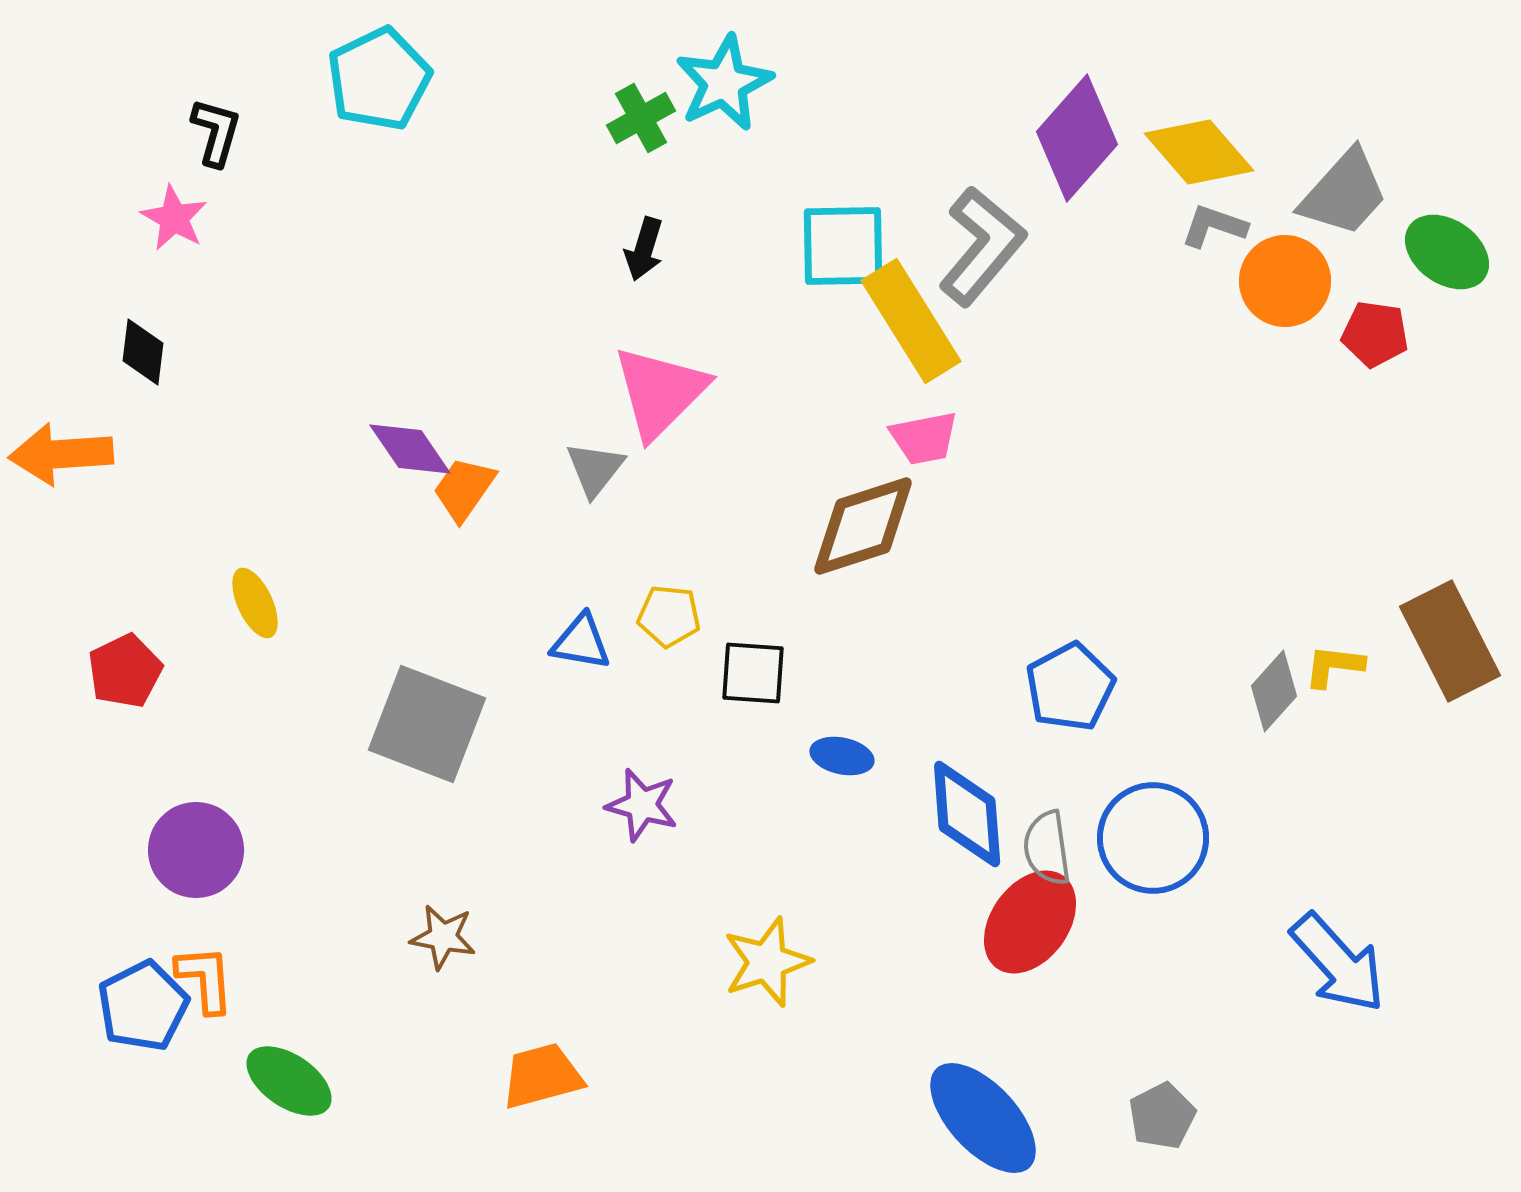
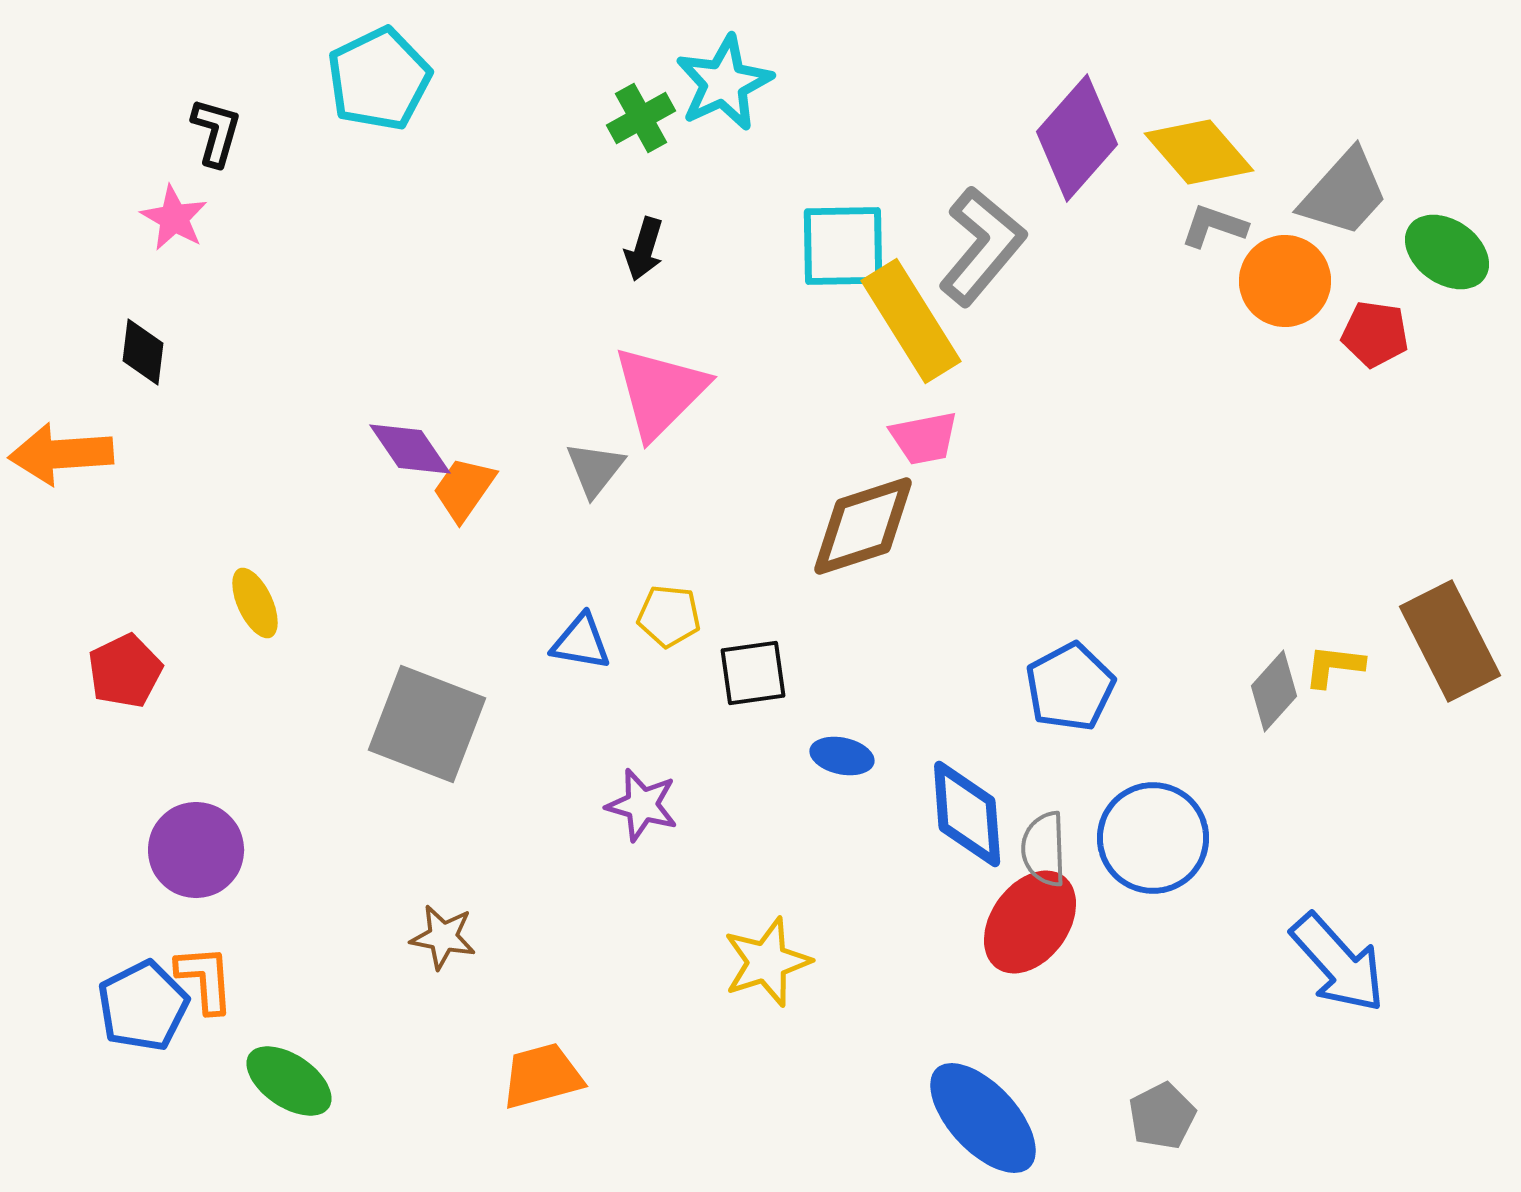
black square at (753, 673): rotated 12 degrees counterclockwise
gray semicircle at (1047, 848): moved 3 px left, 1 px down; rotated 6 degrees clockwise
